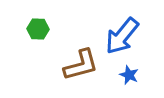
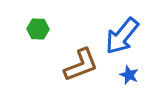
brown L-shape: rotated 6 degrees counterclockwise
